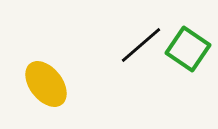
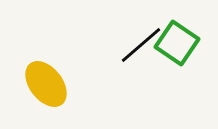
green square: moved 11 px left, 6 px up
